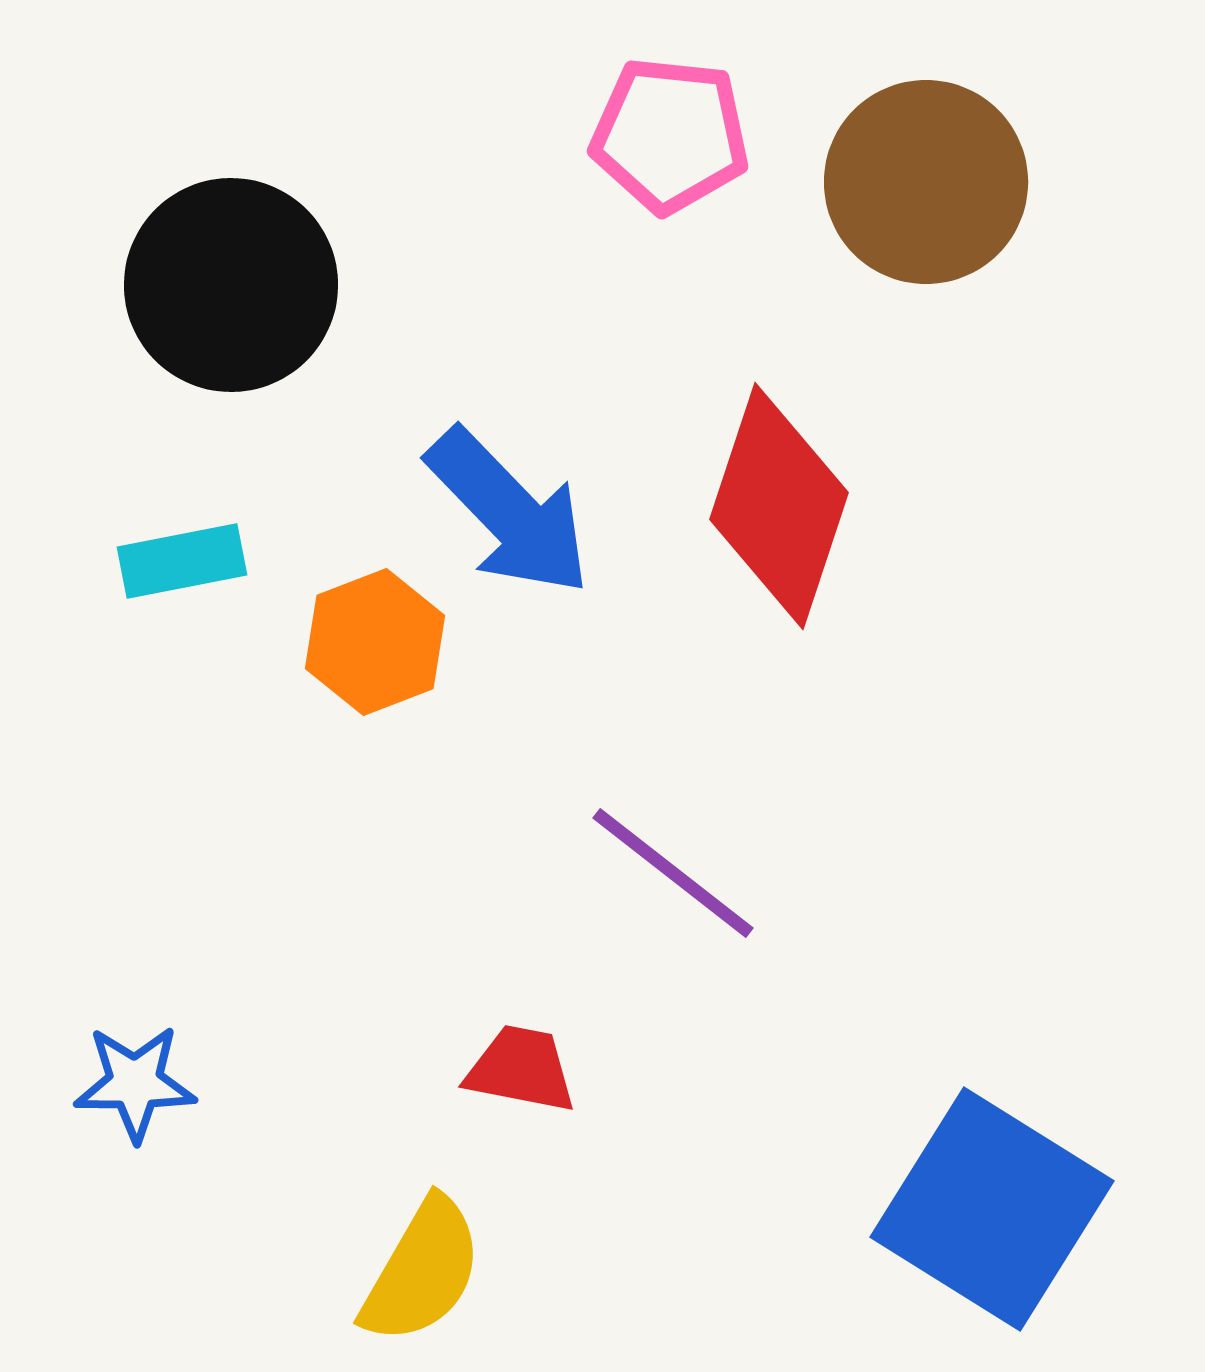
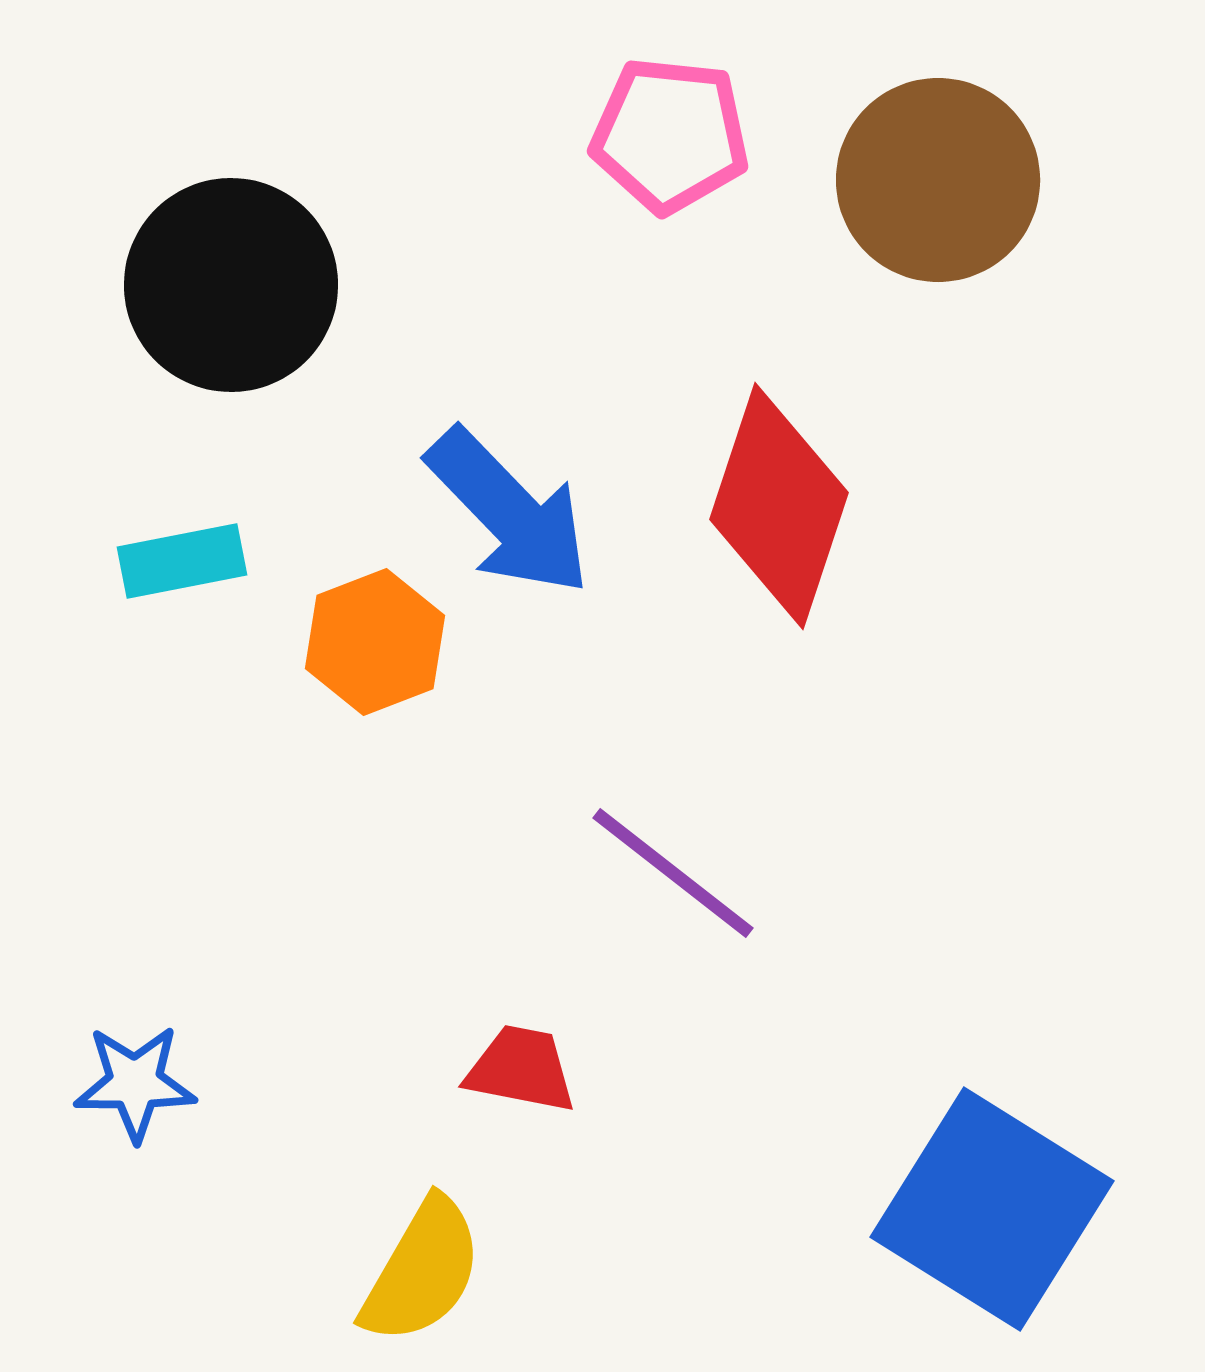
brown circle: moved 12 px right, 2 px up
